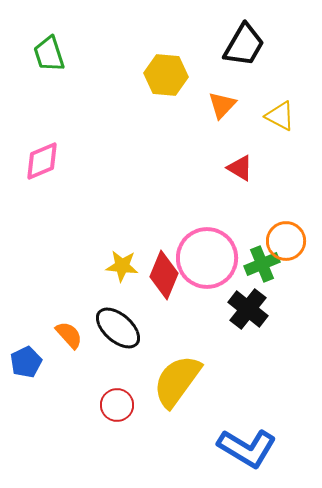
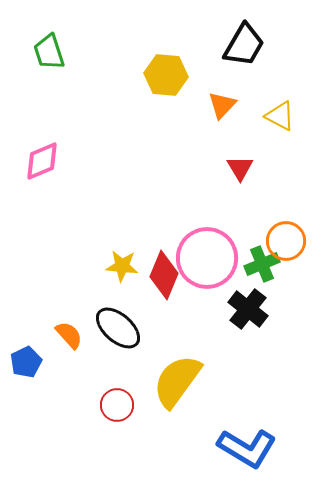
green trapezoid: moved 2 px up
red triangle: rotated 28 degrees clockwise
